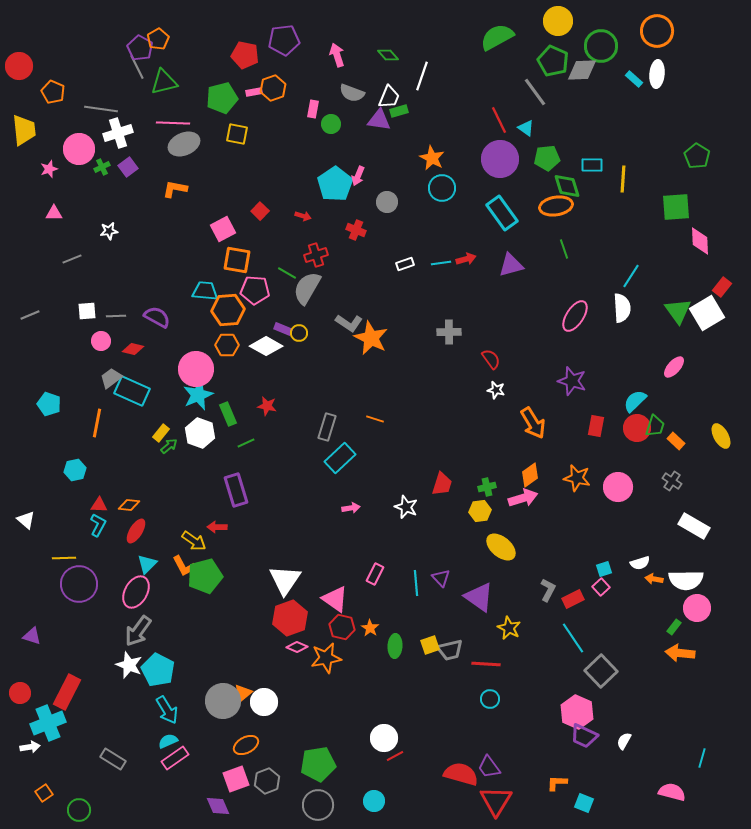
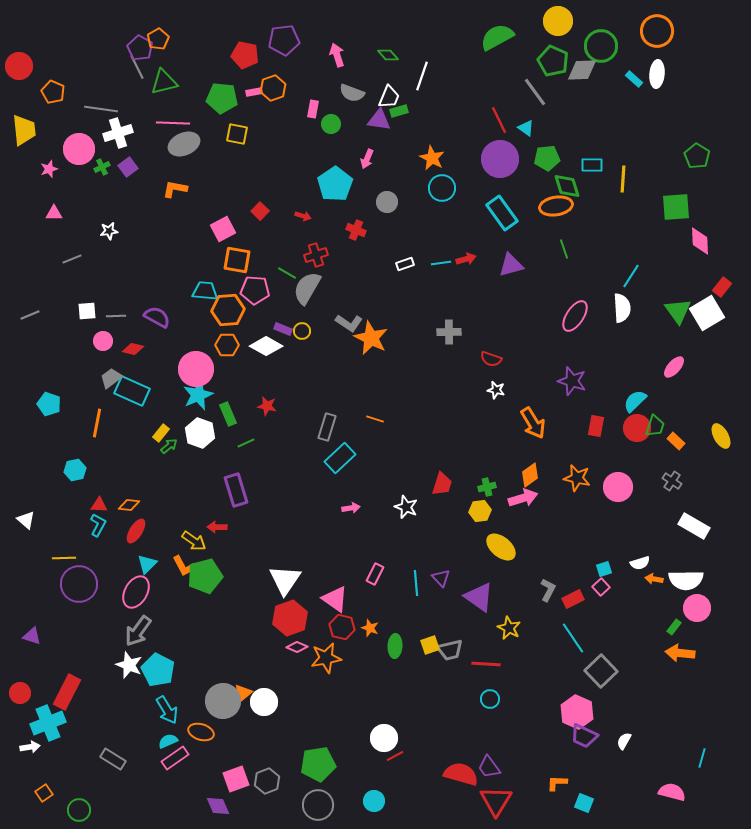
green pentagon at (222, 98): rotated 20 degrees clockwise
pink arrow at (358, 176): moved 9 px right, 17 px up
yellow circle at (299, 333): moved 3 px right, 2 px up
pink circle at (101, 341): moved 2 px right
red semicircle at (491, 359): rotated 145 degrees clockwise
orange star at (370, 628): rotated 12 degrees counterclockwise
orange ellipse at (246, 745): moved 45 px left, 13 px up; rotated 45 degrees clockwise
